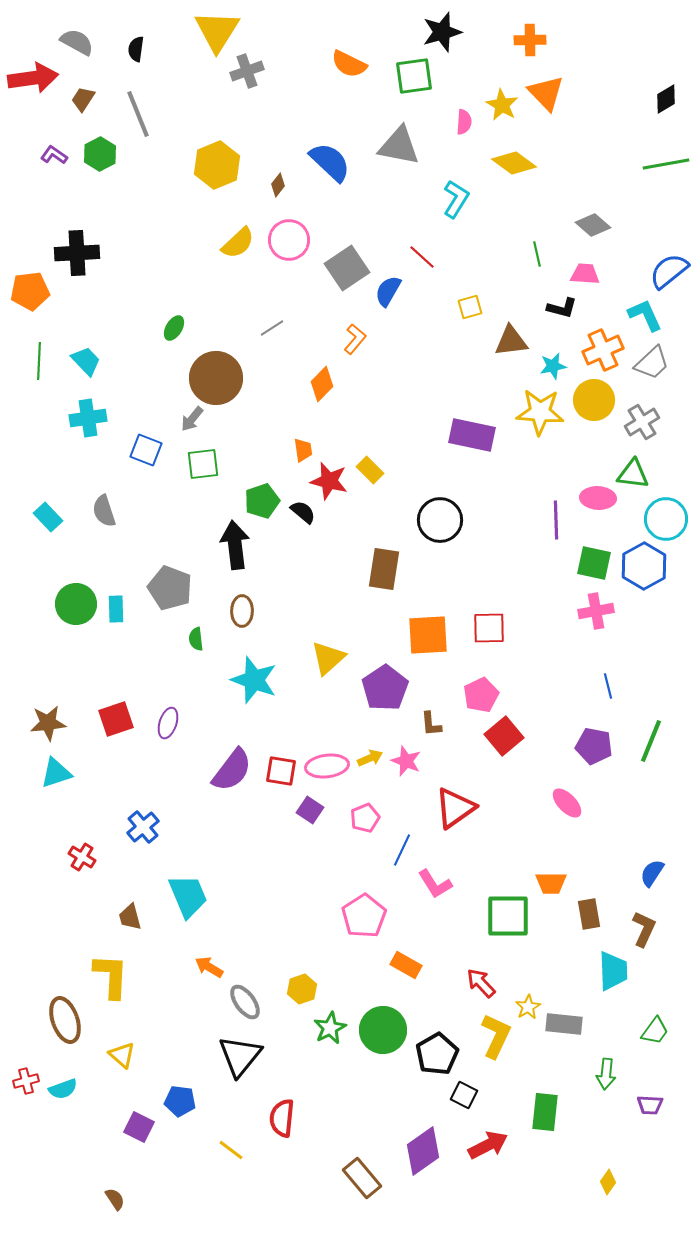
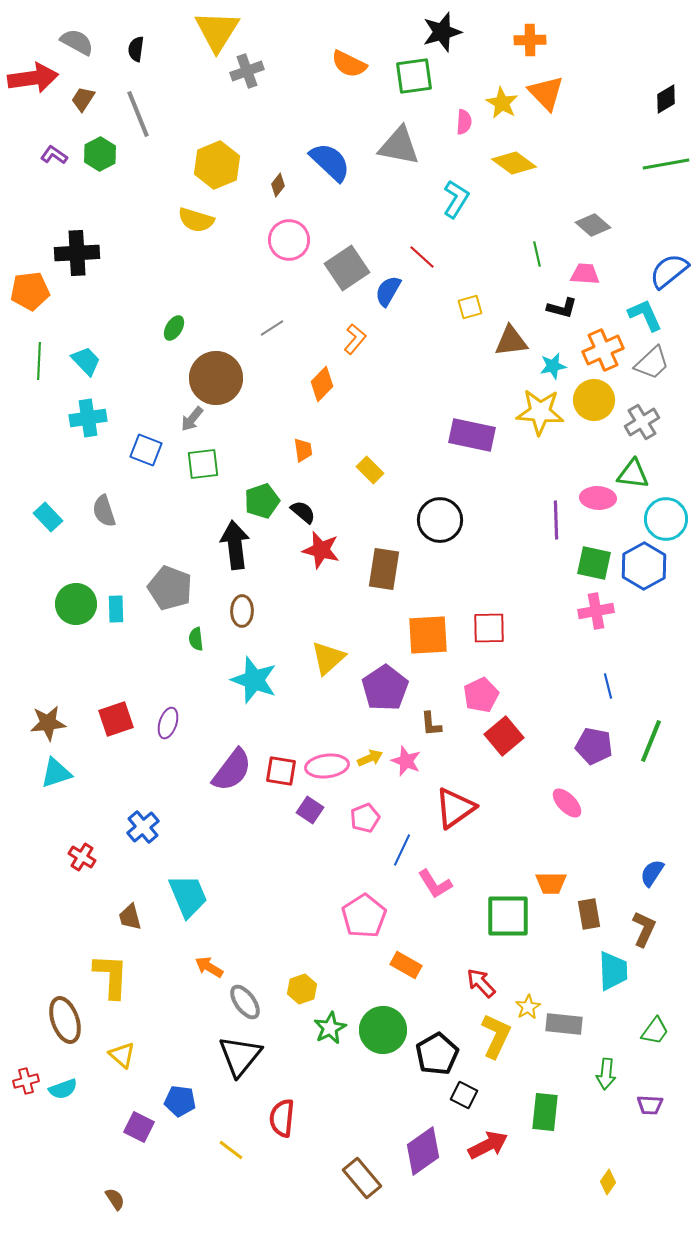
yellow star at (502, 105): moved 2 px up
yellow semicircle at (238, 243): moved 42 px left, 23 px up; rotated 60 degrees clockwise
red star at (329, 481): moved 8 px left, 69 px down
